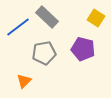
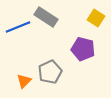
gray rectangle: moved 1 px left; rotated 10 degrees counterclockwise
blue line: rotated 15 degrees clockwise
gray pentagon: moved 6 px right, 19 px down; rotated 15 degrees counterclockwise
